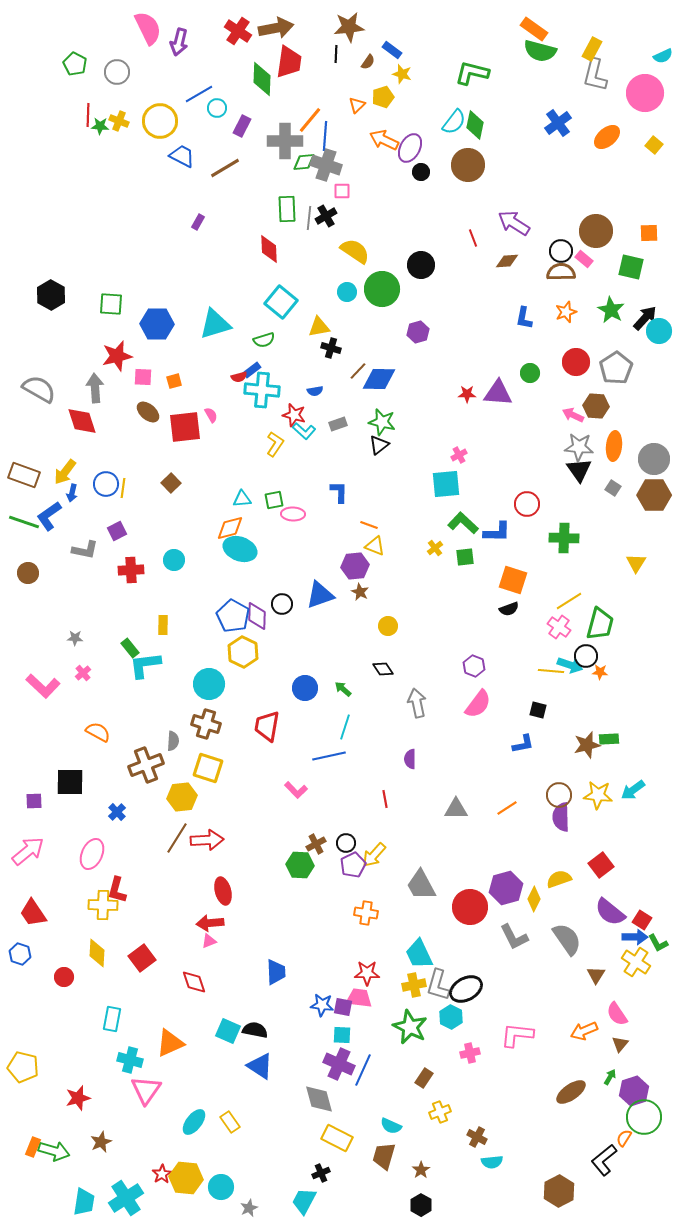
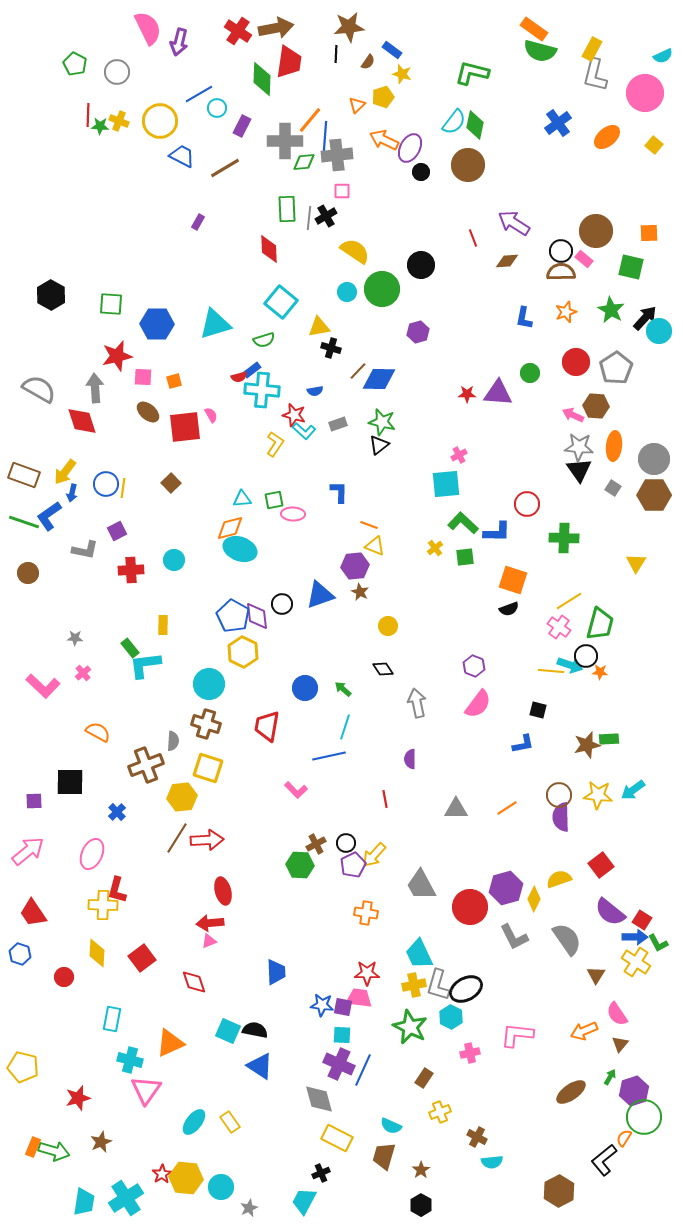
gray cross at (326, 165): moved 11 px right, 10 px up; rotated 24 degrees counterclockwise
purple diamond at (257, 616): rotated 8 degrees counterclockwise
